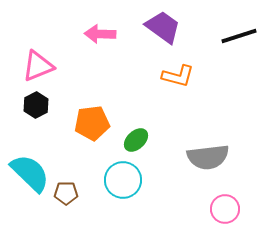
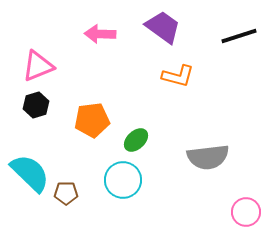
black hexagon: rotated 10 degrees clockwise
orange pentagon: moved 3 px up
pink circle: moved 21 px right, 3 px down
